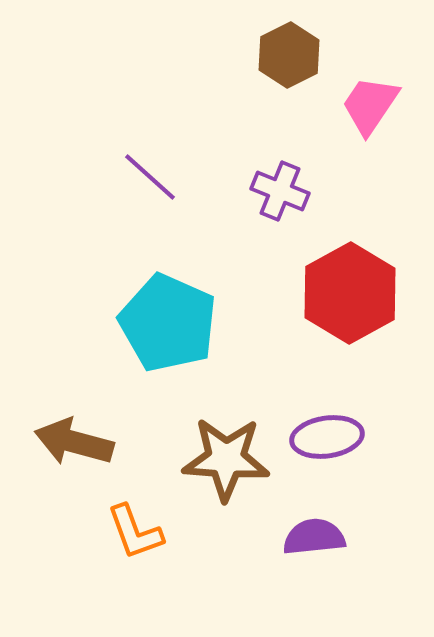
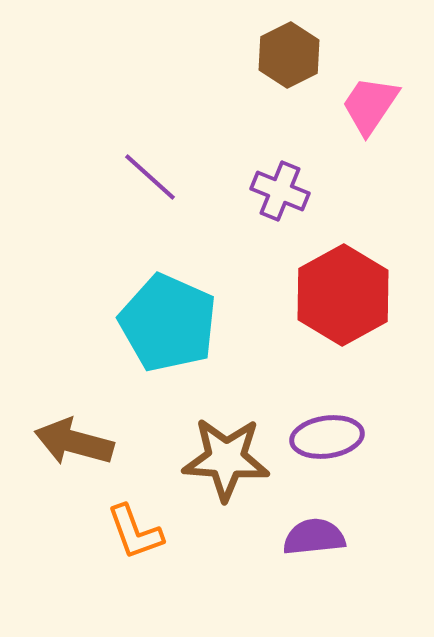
red hexagon: moved 7 px left, 2 px down
